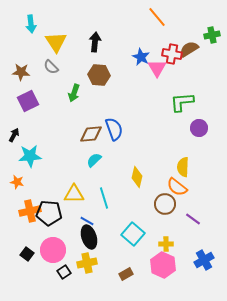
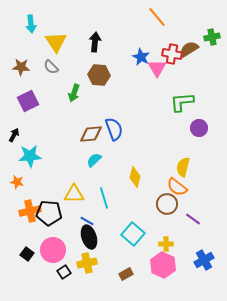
green cross at (212, 35): moved 2 px down
brown star at (21, 72): moved 5 px up
yellow semicircle at (183, 167): rotated 12 degrees clockwise
yellow diamond at (137, 177): moved 2 px left
brown circle at (165, 204): moved 2 px right
